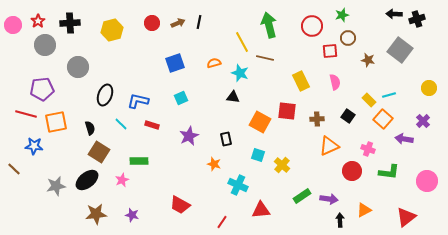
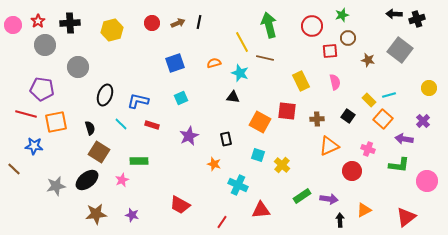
purple pentagon at (42, 89): rotated 15 degrees clockwise
green L-shape at (389, 172): moved 10 px right, 7 px up
